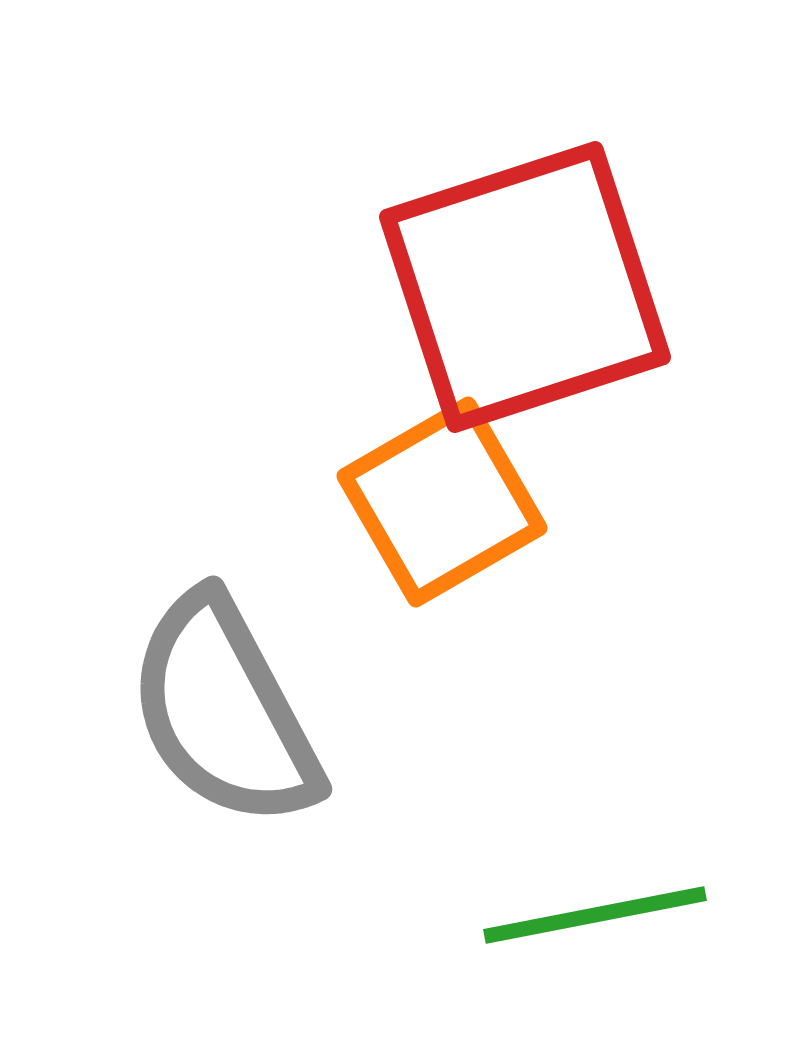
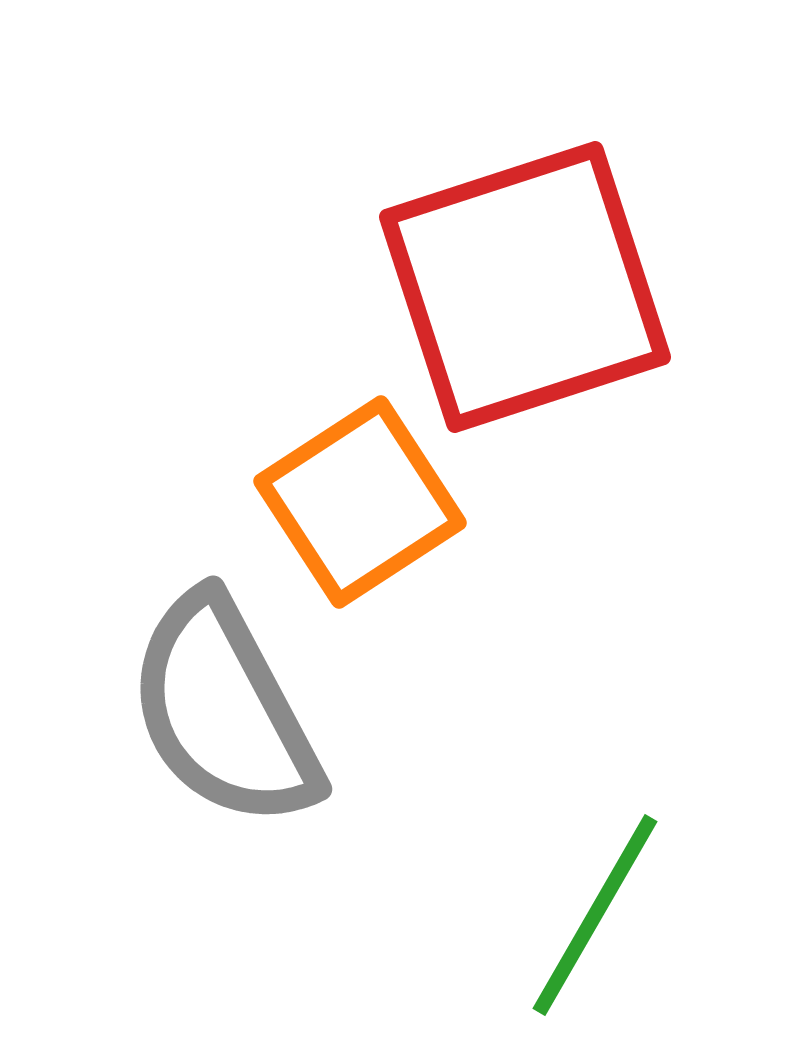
orange square: moved 82 px left; rotated 3 degrees counterclockwise
green line: rotated 49 degrees counterclockwise
